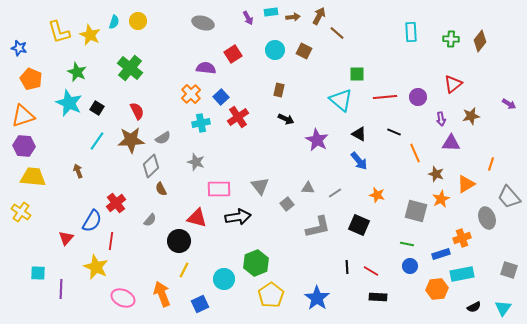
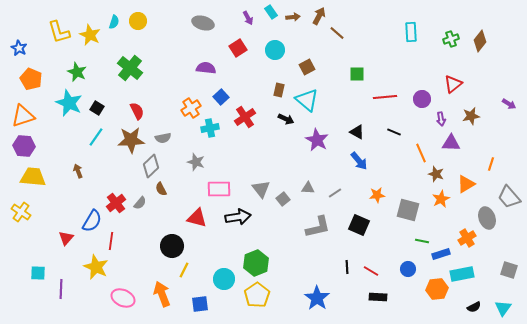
cyan rectangle at (271, 12): rotated 64 degrees clockwise
green cross at (451, 39): rotated 21 degrees counterclockwise
blue star at (19, 48): rotated 14 degrees clockwise
brown square at (304, 51): moved 3 px right, 16 px down; rotated 35 degrees clockwise
red square at (233, 54): moved 5 px right, 6 px up
orange cross at (191, 94): moved 14 px down; rotated 12 degrees clockwise
purple circle at (418, 97): moved 4 px right, 2 px down
cyan triangle at (341, 100): moved 34 px left
red cross at (238, 117): moved 7 px right
cyan cross at (201, 123): moved 9 px right, 5 px down
black triangle at (359, 134): moved 2 px left, 2 px up
gray semicircle at (163, 138): rotated 21 degrees clockwise
cyan line at (97, 141): moved 1 px left, 4 px up
orange line at (415, 153): moved 6 px right
gray triangle at (260, 186): moved 1 px right, 3 px down
orange star at (377, 195): rotated 21 degrees counterclockwise
gray square at (287, 204): moved 4 px left, 5 px up
gray square at (416, 211): moved 8 px left, 1 px up
gray semicircle at (150, 220): moved 10 px left, 17 px up
orange cross at (462, 238): moved 5 px right; rotated 12 degrees counterclockwise
black circle at (179, 241): moved 7 px left, 5 px down
green line at (407, 244): moved 15 px right, 3 px up
blue circle at (410, 266): moved 2 px left, 3 px down
yellow pentagon at (271, 295): moved 14 px left
blue square at (200, 304): rotated 18 degrees clockwise
